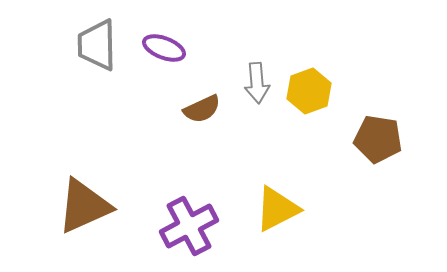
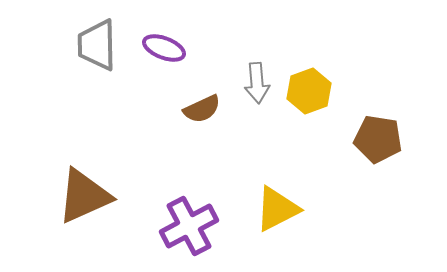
brown triangle: moved 10 px up
